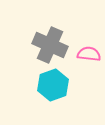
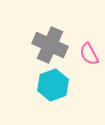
pink semicircle: rotated 125 degrees counterclockwise
